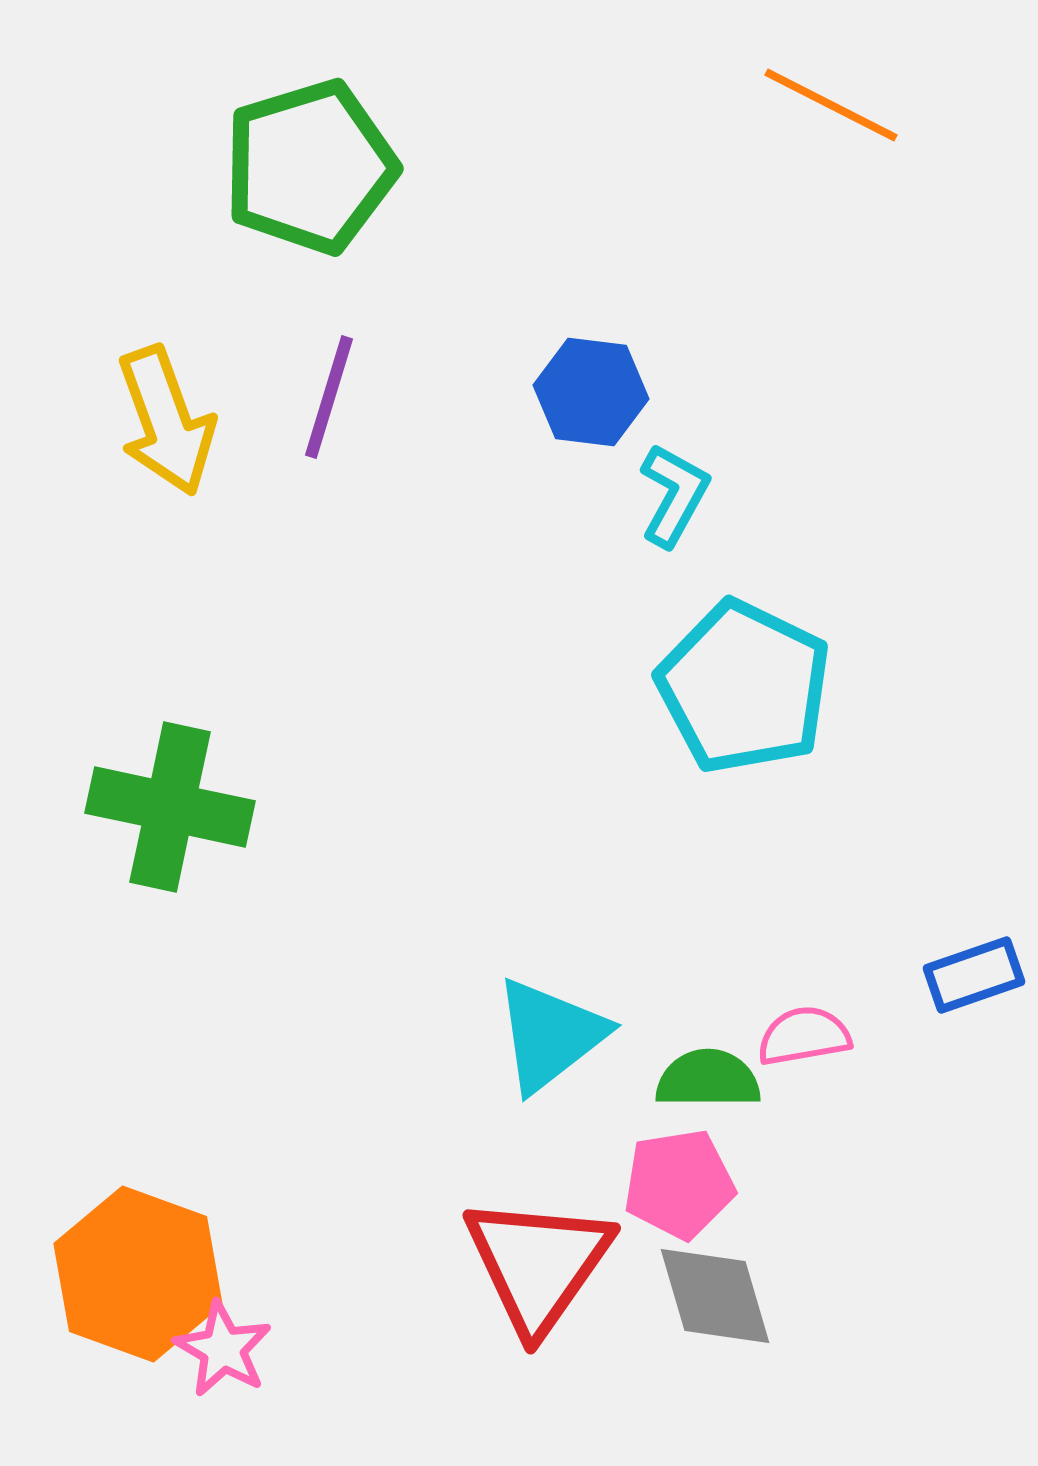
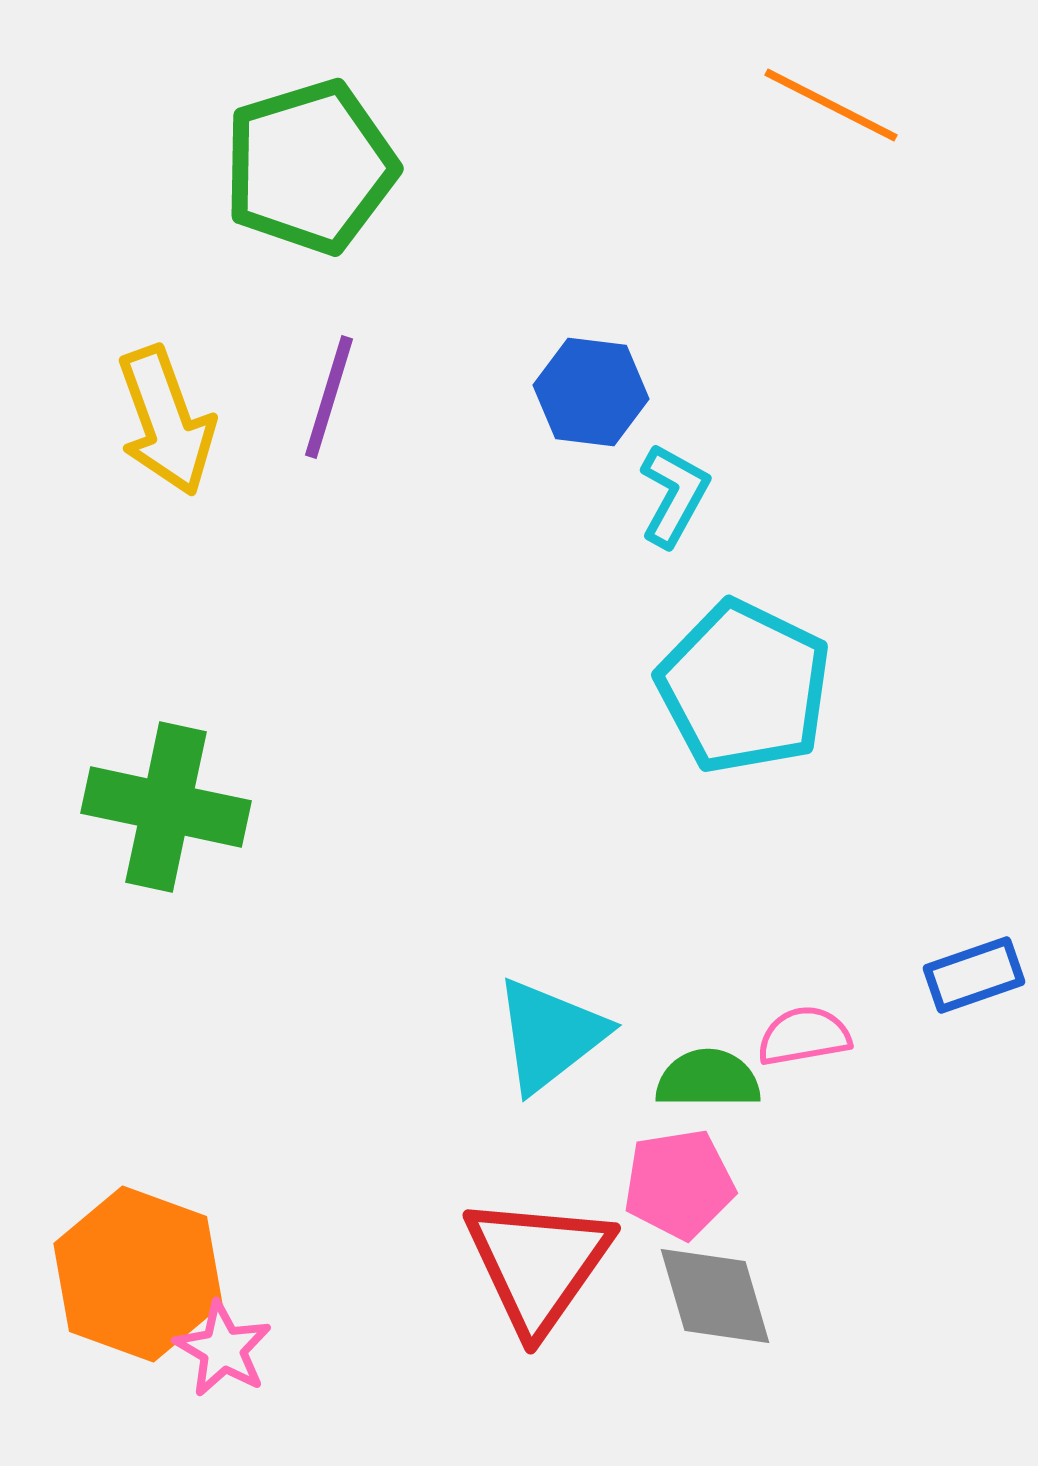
green cross: moved 4 px left
